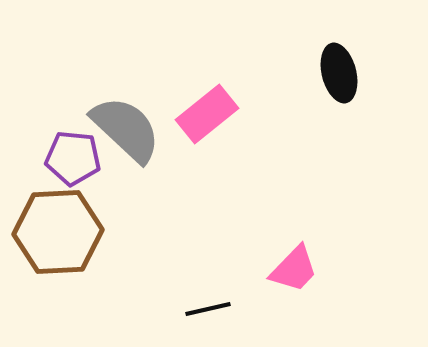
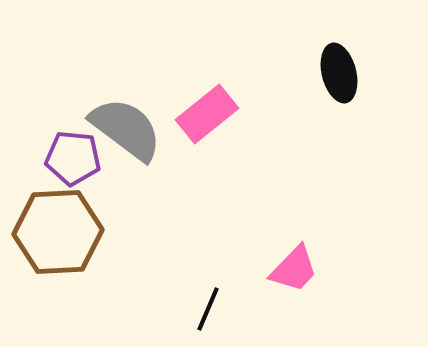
gray semicircle: rotated 6 degrees counterclockwise
black line: rotated 54 degrees counterclockwise
